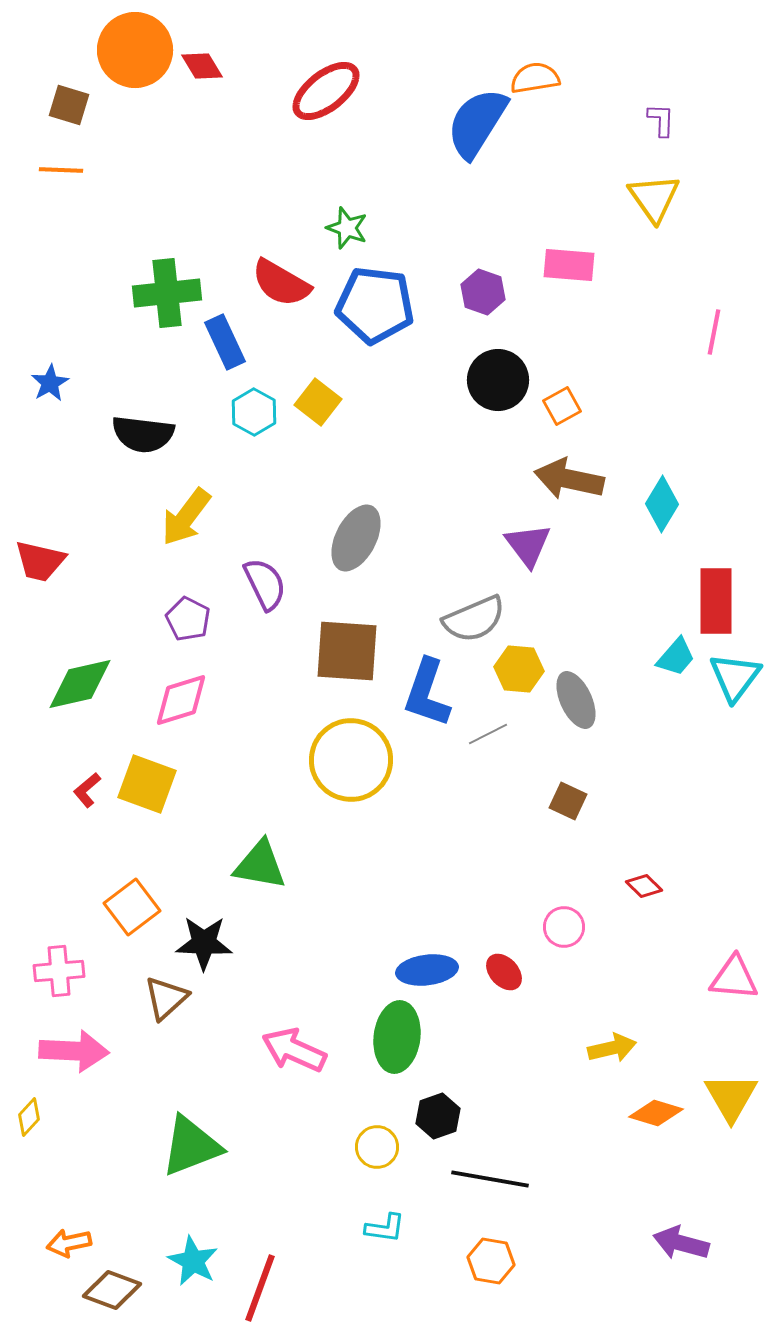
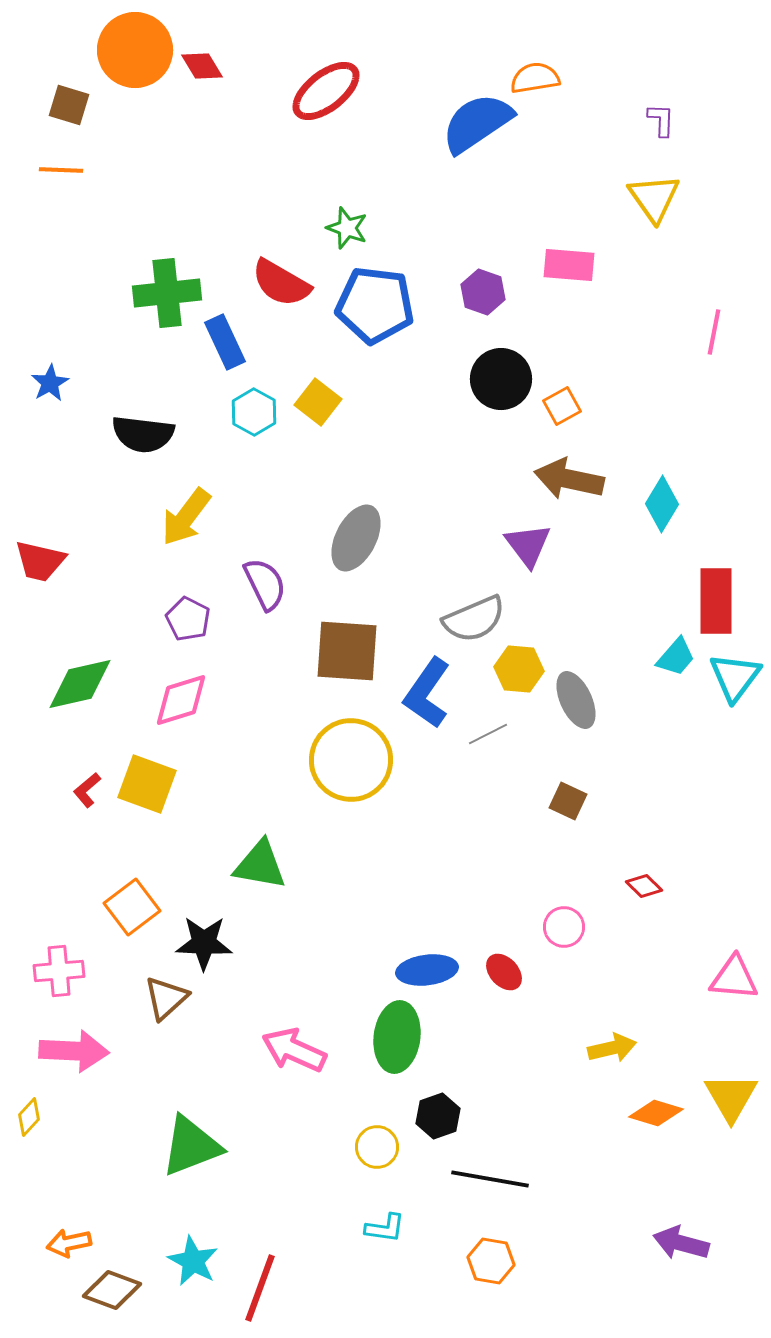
blue semicircle at (477, 123): rotated 24 degrees clockwise
black circle at (498, 380): moved 3 px right, 1 px up
blue L-shape at (427, 693): rotated 16 degrees clockwise
